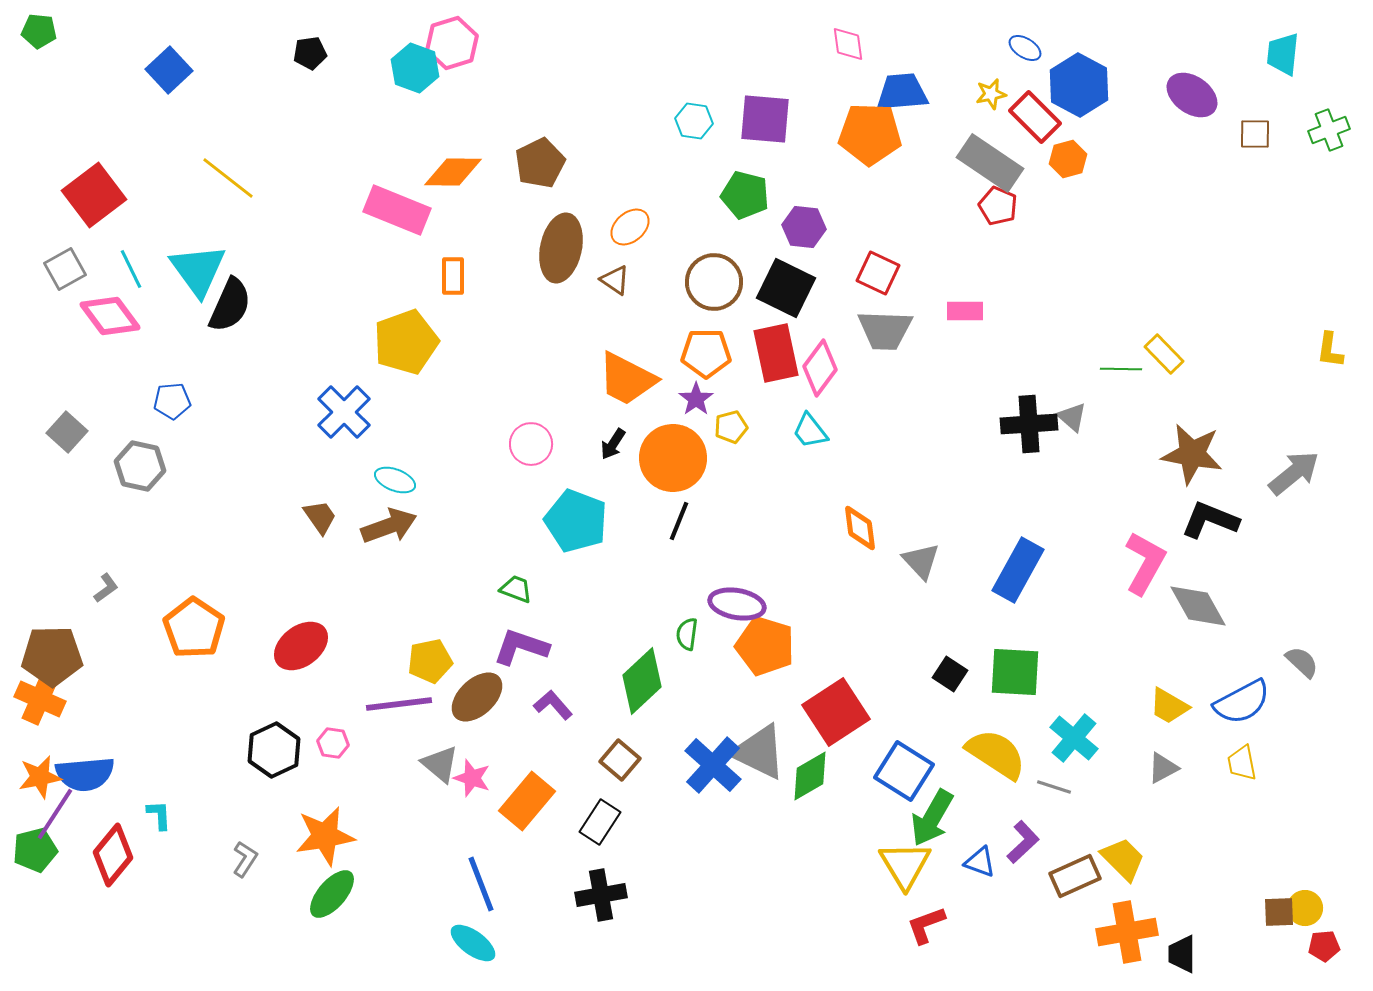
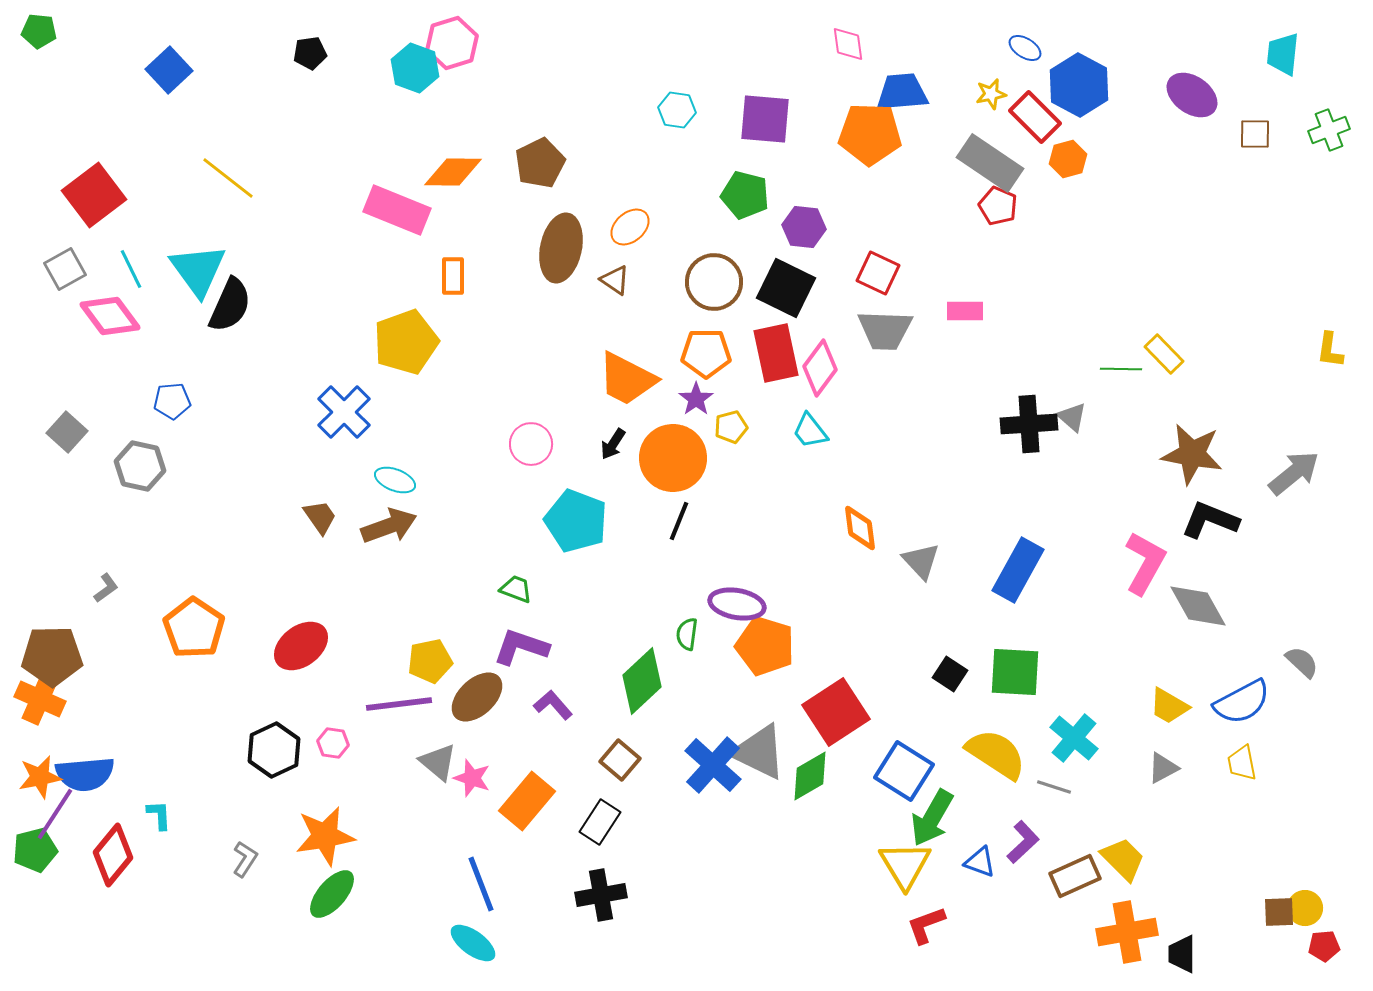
cyan hexagon at (694, 121): moved 17 px left, 11 px up
gray triangle at (440, 764): moved 2 px left, 2 px up
